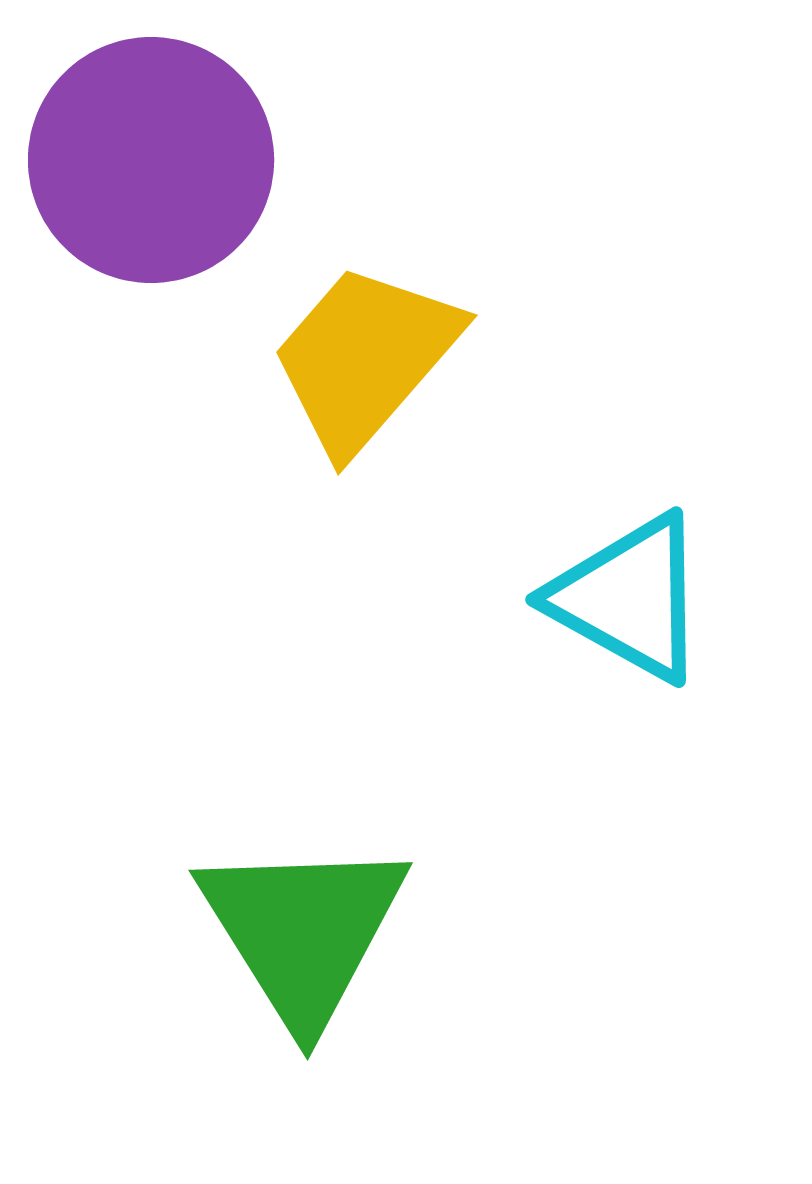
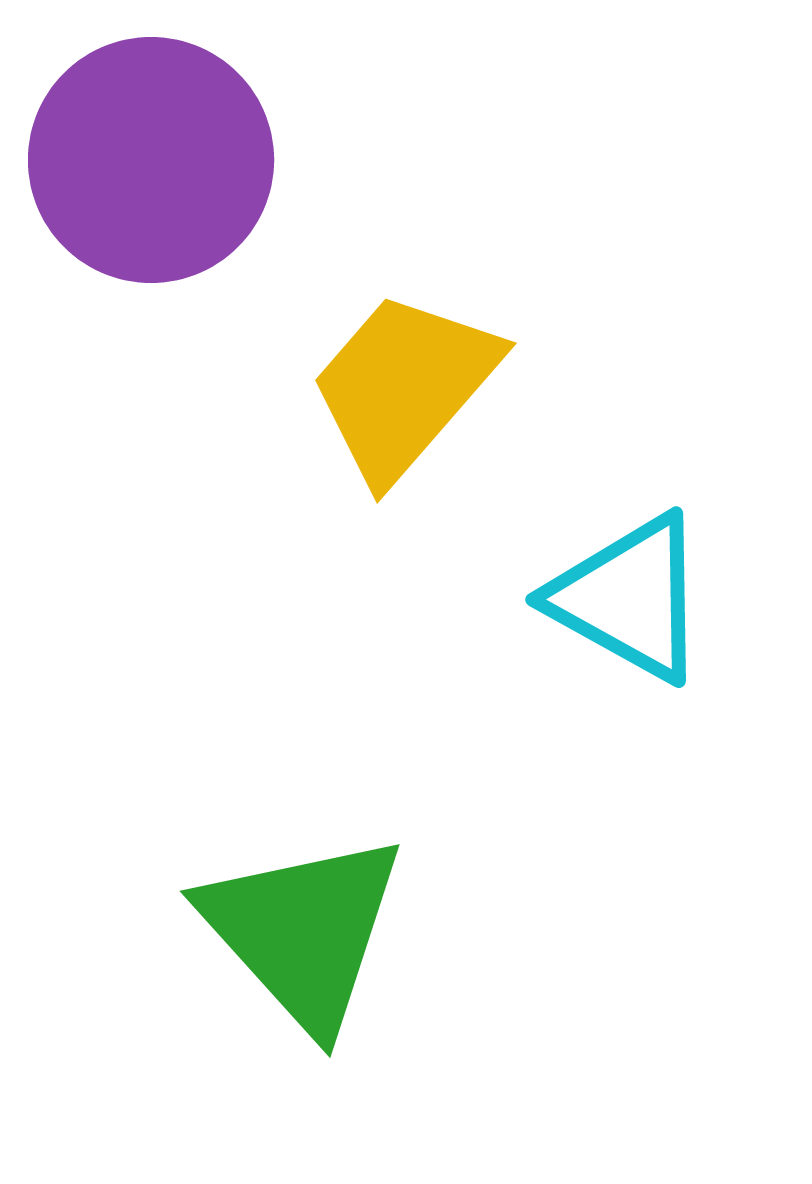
yellow trapezoid: moved 39 px right, 28 px down
green triangle: rotated 10 degrees counterclockwise
